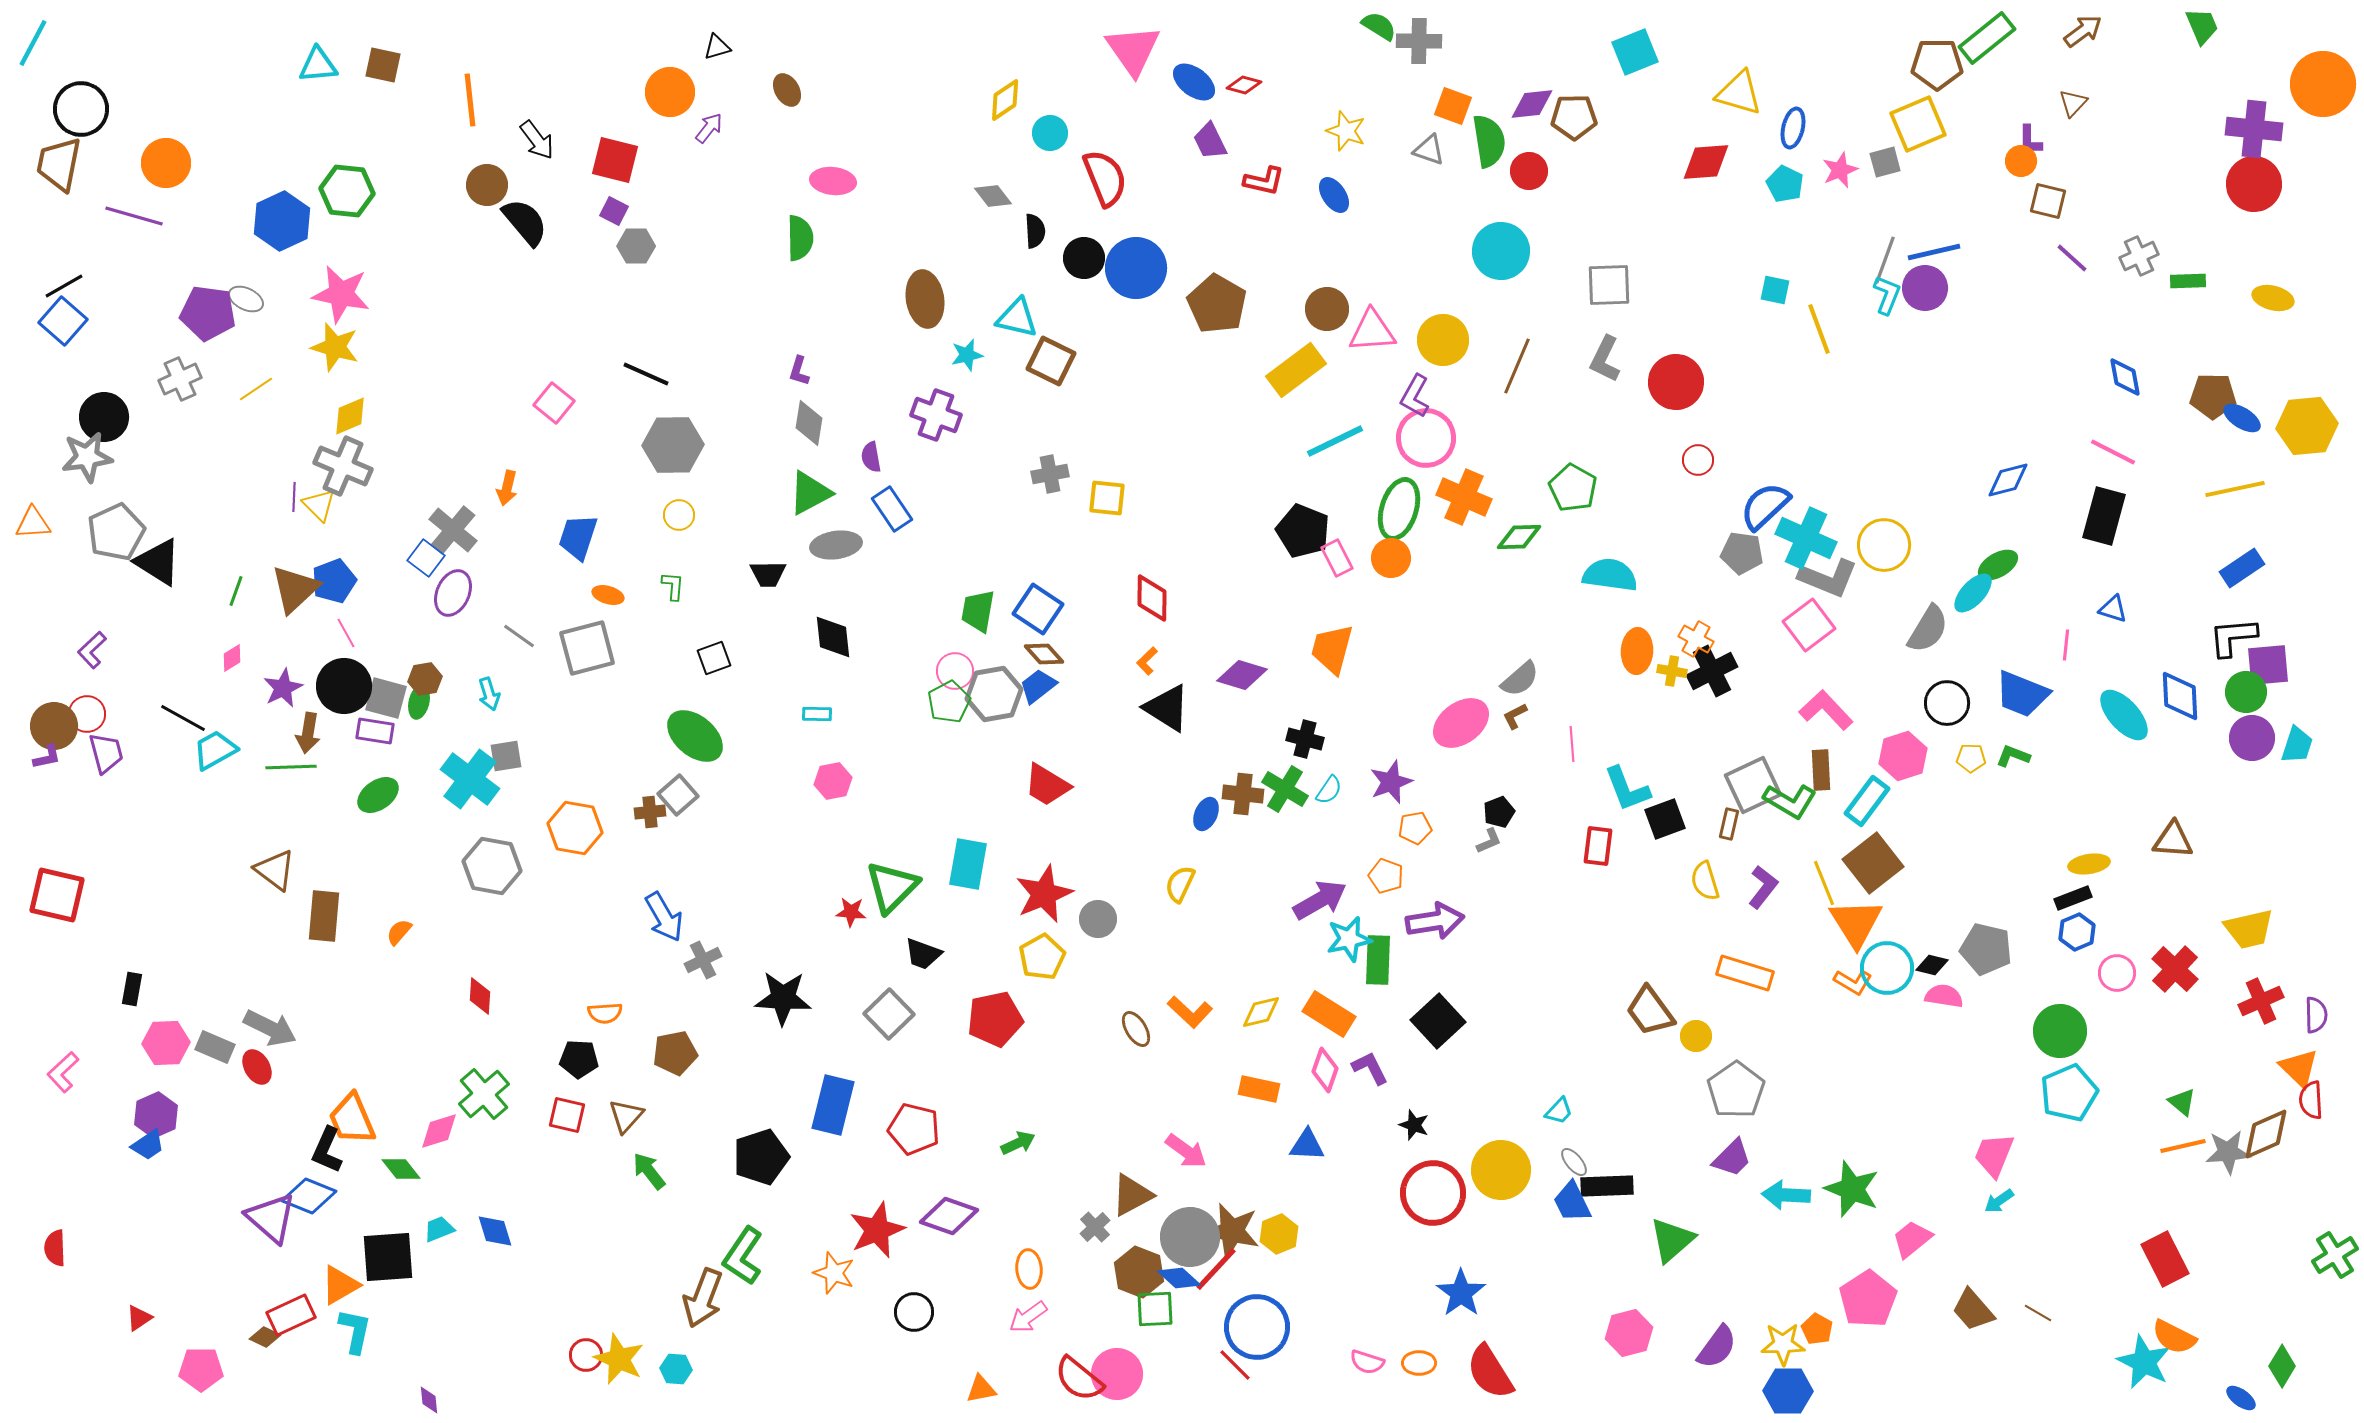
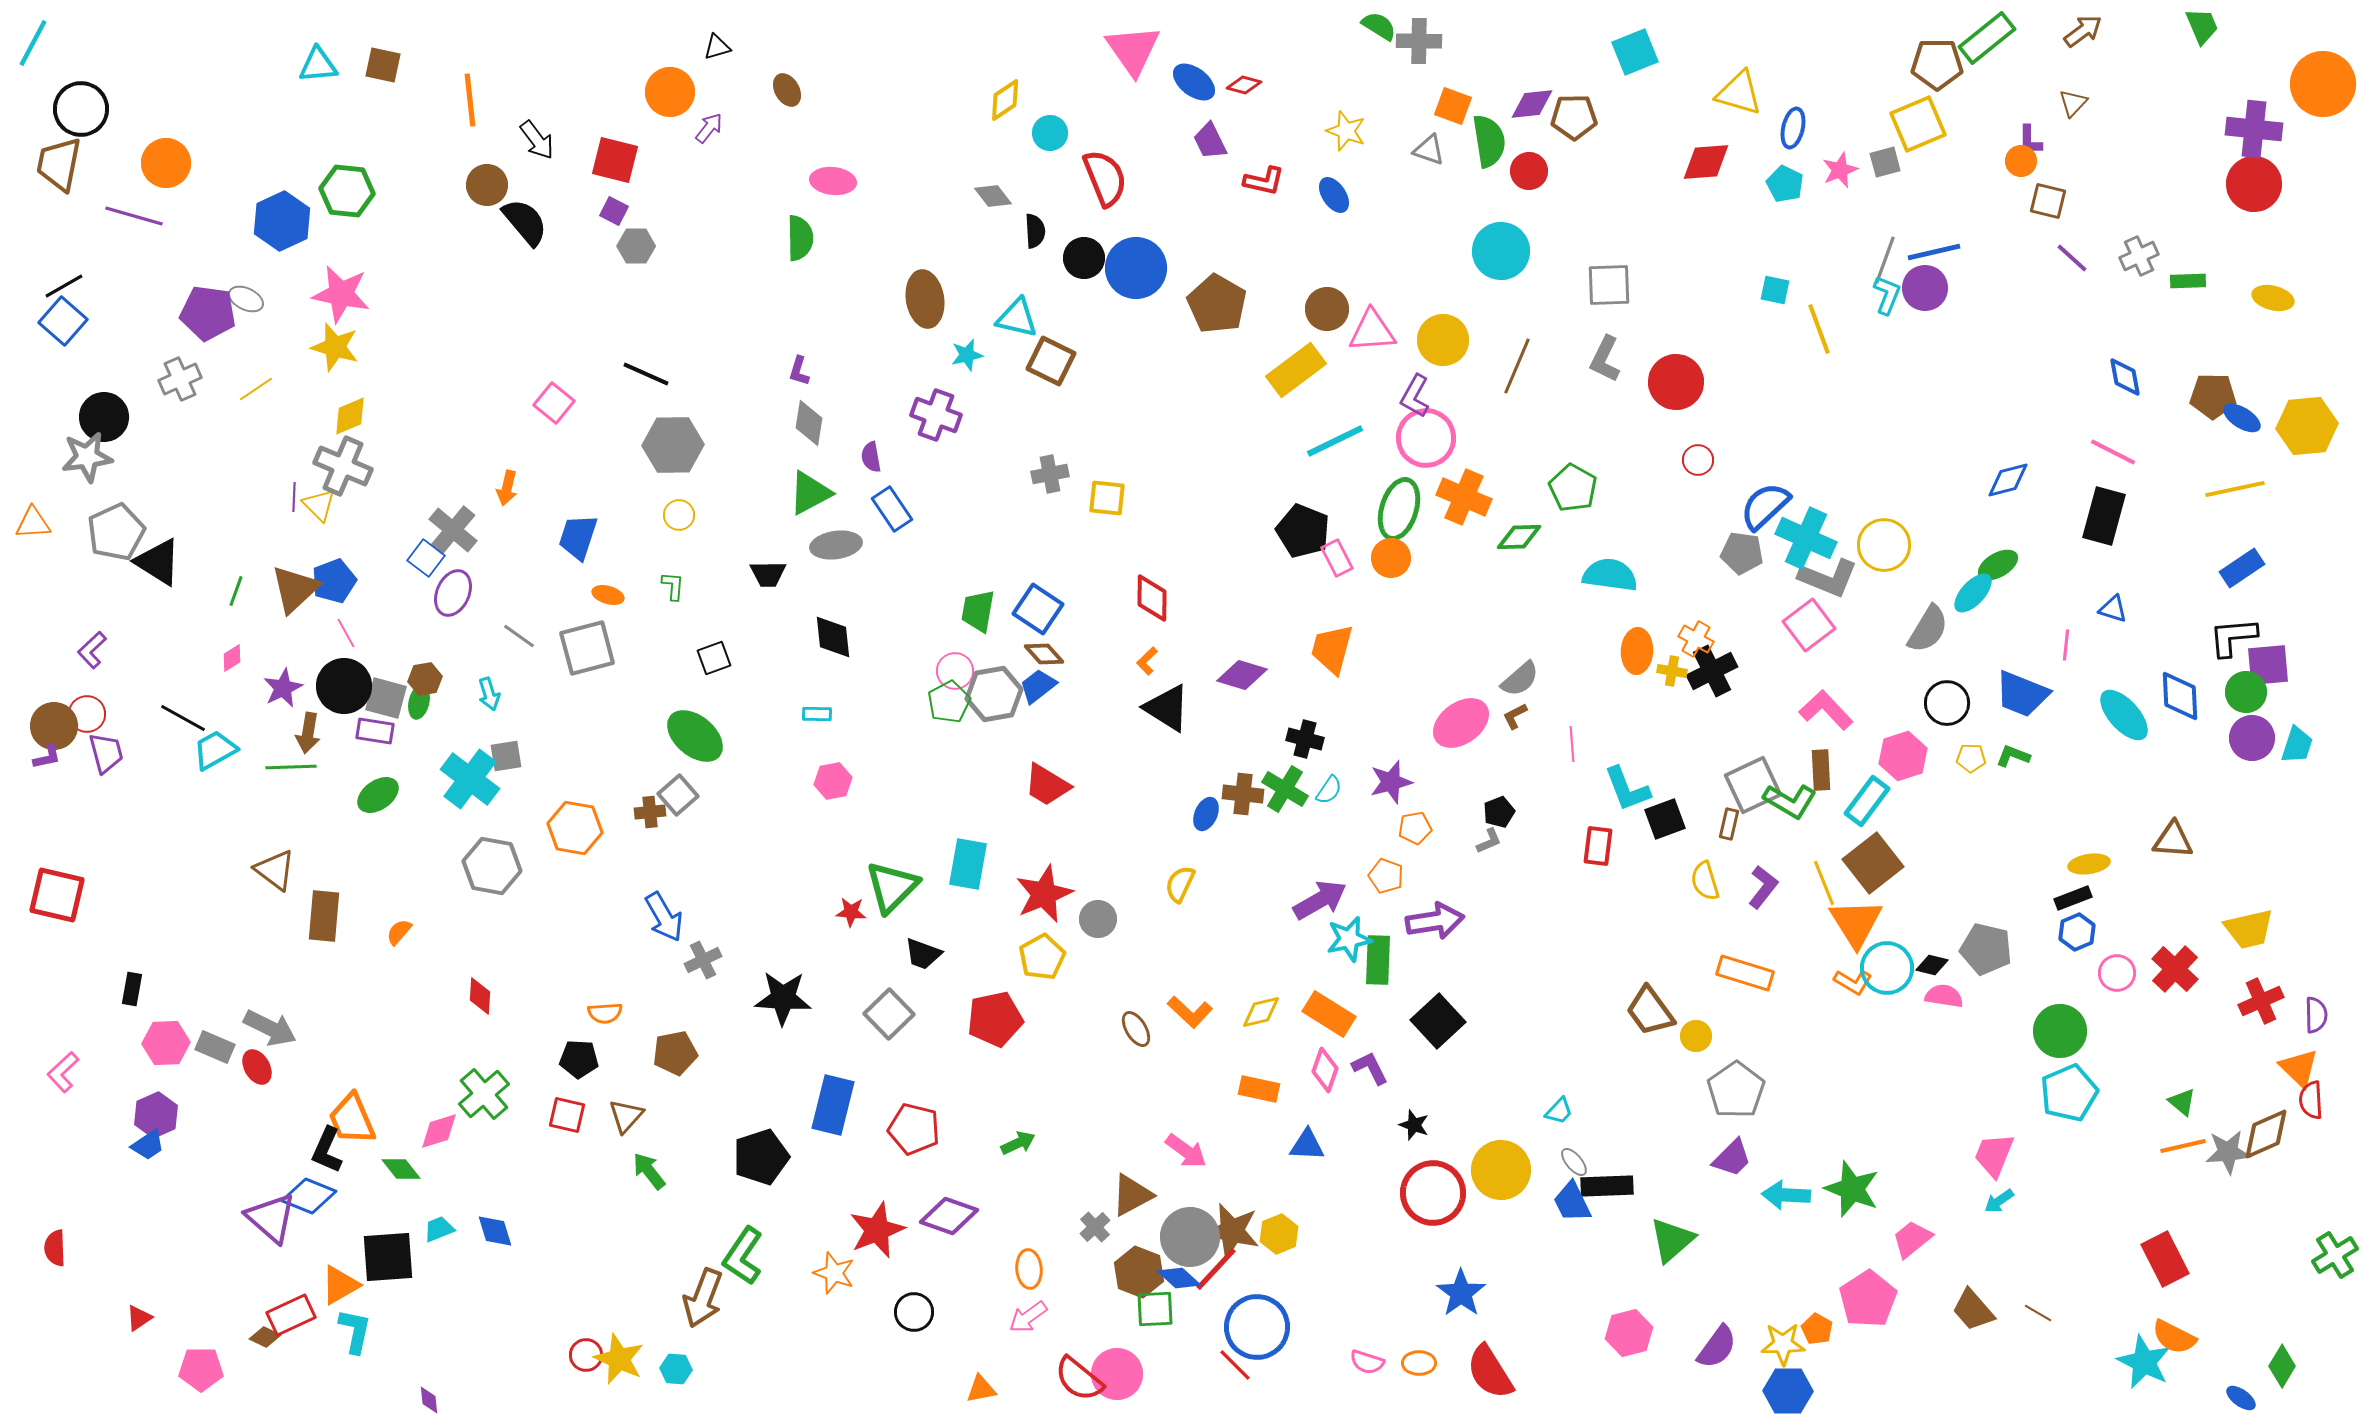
purple star at (1391, 782): rotated 6 degrees clockwise
